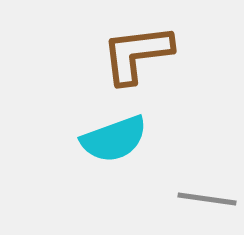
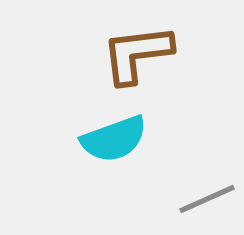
gray line: rotated 32 degrees counterclockwise
